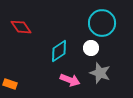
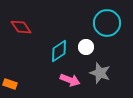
cyan circle: moved 5 px right
white circle: moved 5 px left, 1 px up
